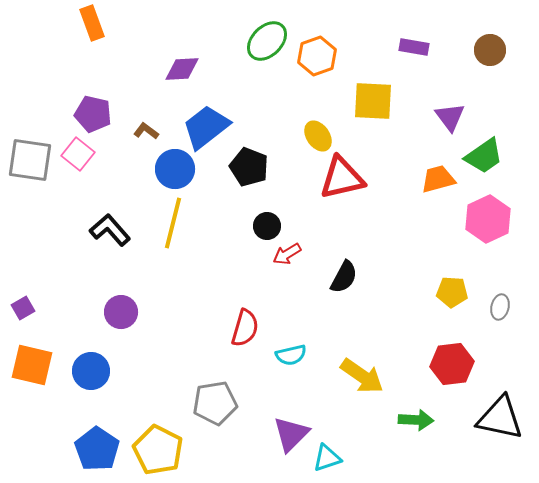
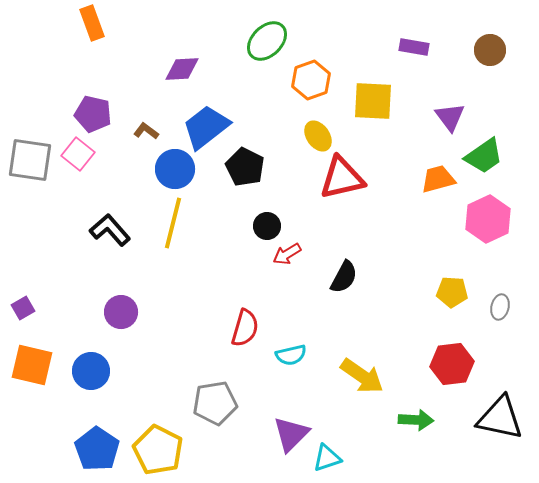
orange hexagon at (317, 56): moved 6 px left, 24 px down
black pentagon at (249, 167): moved 4 px left; rotated 6 degrees clockwise
